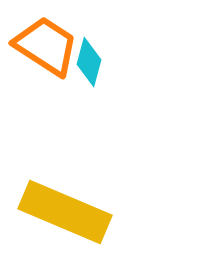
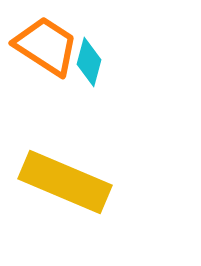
yellow rectangle: moved 30 px up
